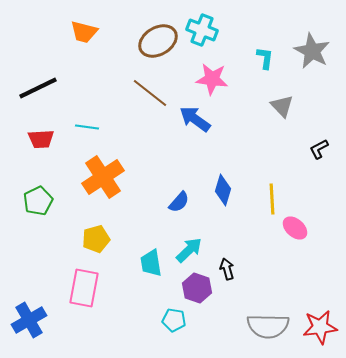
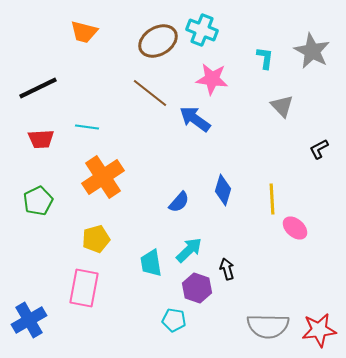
red star: moved 1 px left, 3 px down
